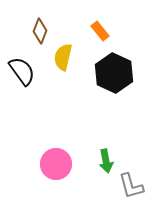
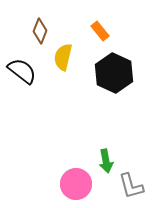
black semicircle: rotated 16 degrees counterclockwise
pink circle: moved 20 px right, 20 px down
